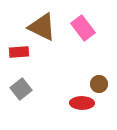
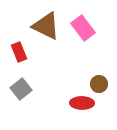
brown triangle: moved 4 px right, 1 px up
red rectangle: rotated 72 degrees clockwise
